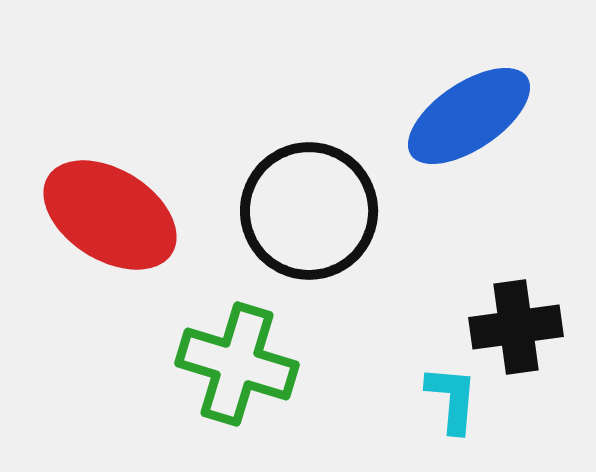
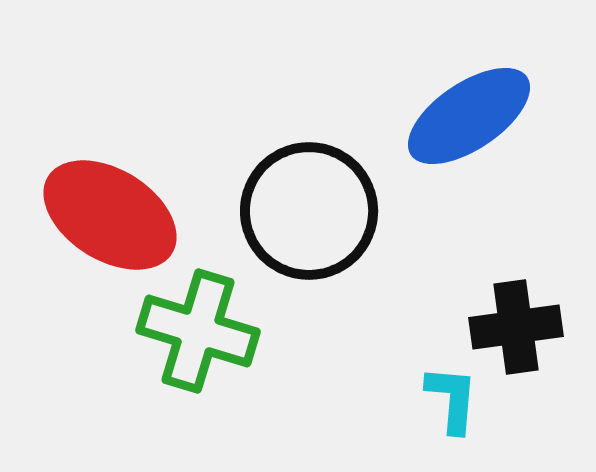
green cross: moved 39 px left, 33 px up
